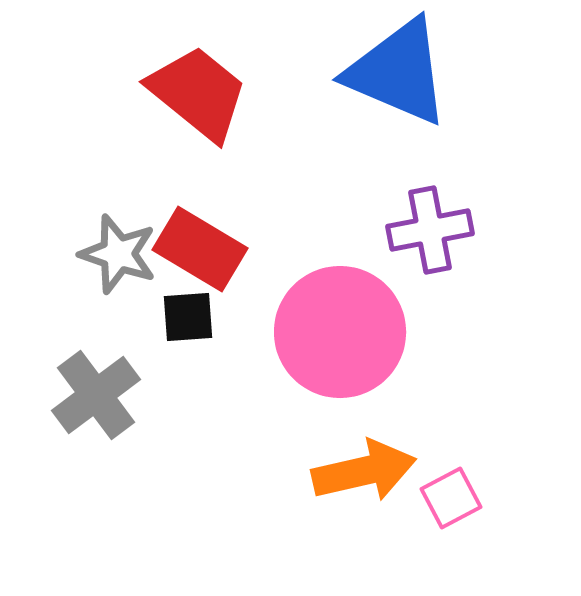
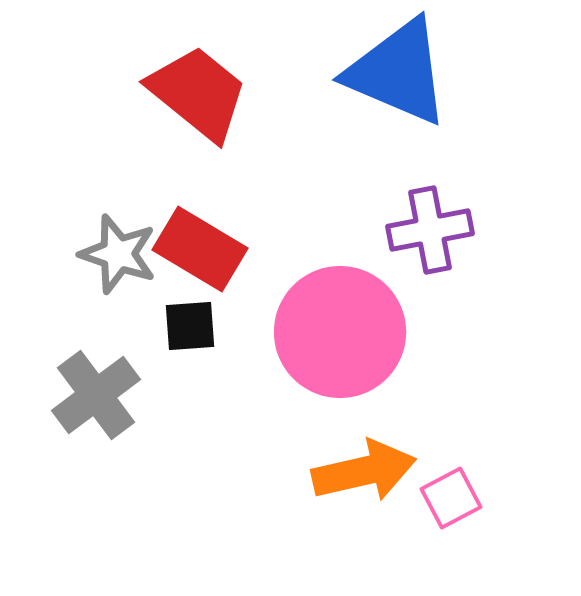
black square: moved 2 px right, 9 px down
